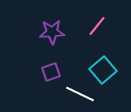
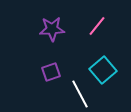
purple star: moved 3 px up
white line: rotated 36 degrees clockwise
